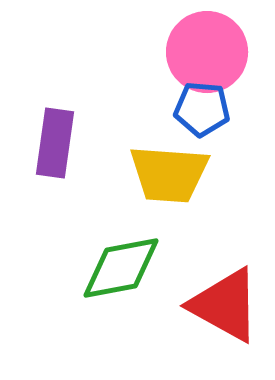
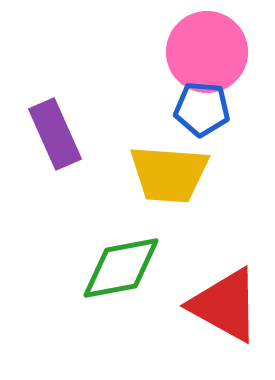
purple rectangle: moved 9 px up; rotated 32 degrees counterclockwise
